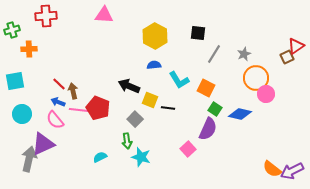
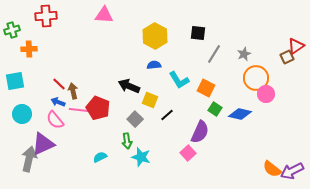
black line: moved 1 px left, 7 px down; rotated 48 degrees counterclockwise
purple semicircle: moved 8 px left, 3 px down
pink square: moved 4 px down
